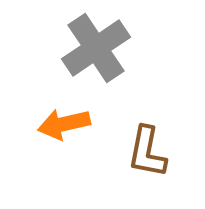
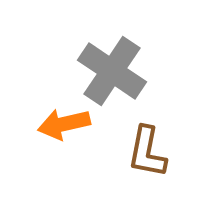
gray cross: moved 16 px right, 23 px down; rotated 22 degrees counterclockwise
